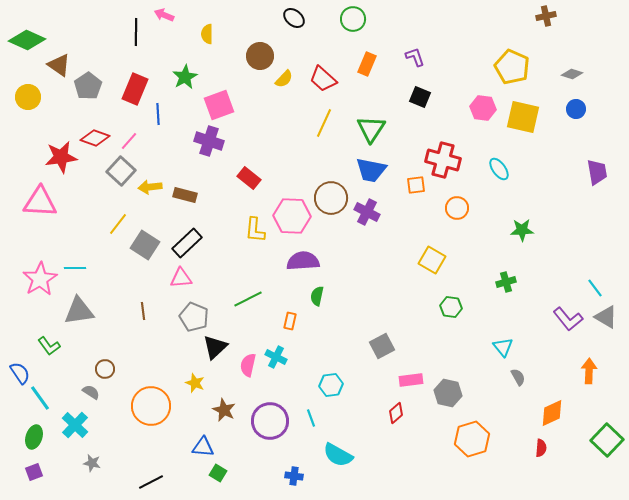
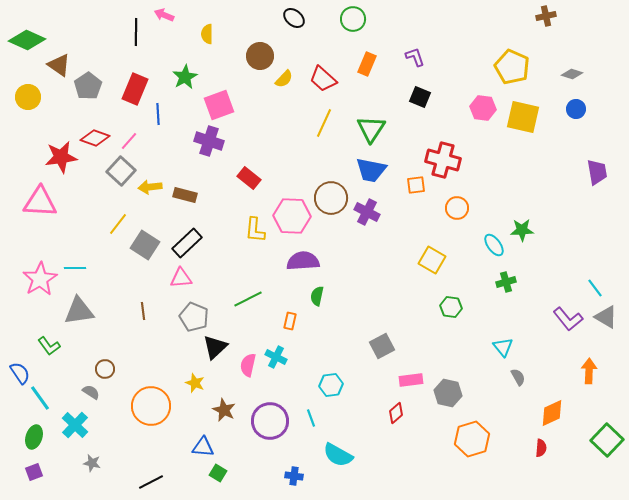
cyan ellipse at (499, 169): moved 5 px left, 76 px down
